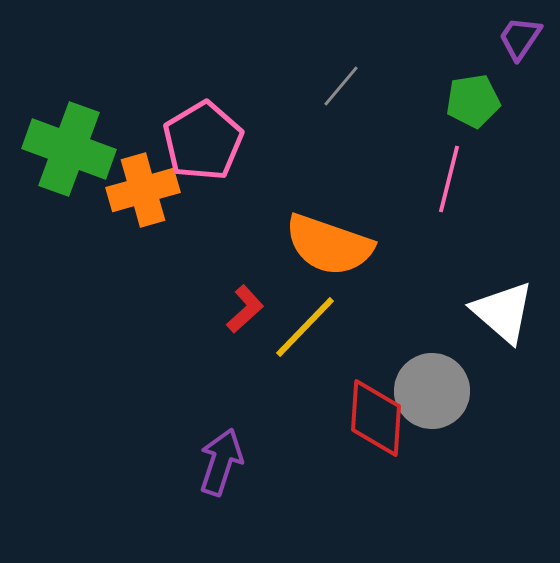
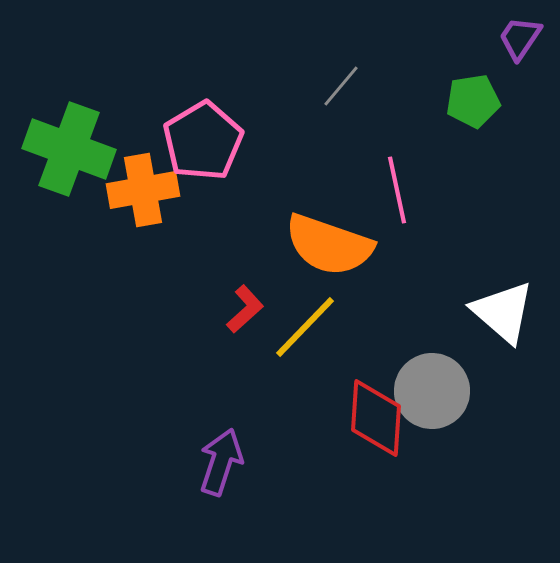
pink line: moved 52 px left, 11 px down; rotated 26 degrees counterclockwise
orange cross: rotated 6 degrees clockwise
